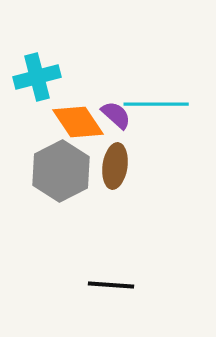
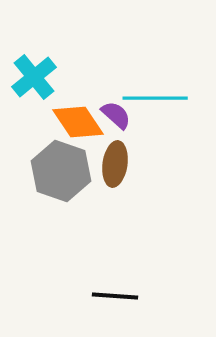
cyan cross: moved 3 px left; rotated 24 degrees counterclockwise
cyan line: moved 1 px left, 6 px up
brown ellipse: moved 2 px up
gray hexagon: rotated 14 degrees counterclockwise
black line: moved 4 px right, 11 px down
